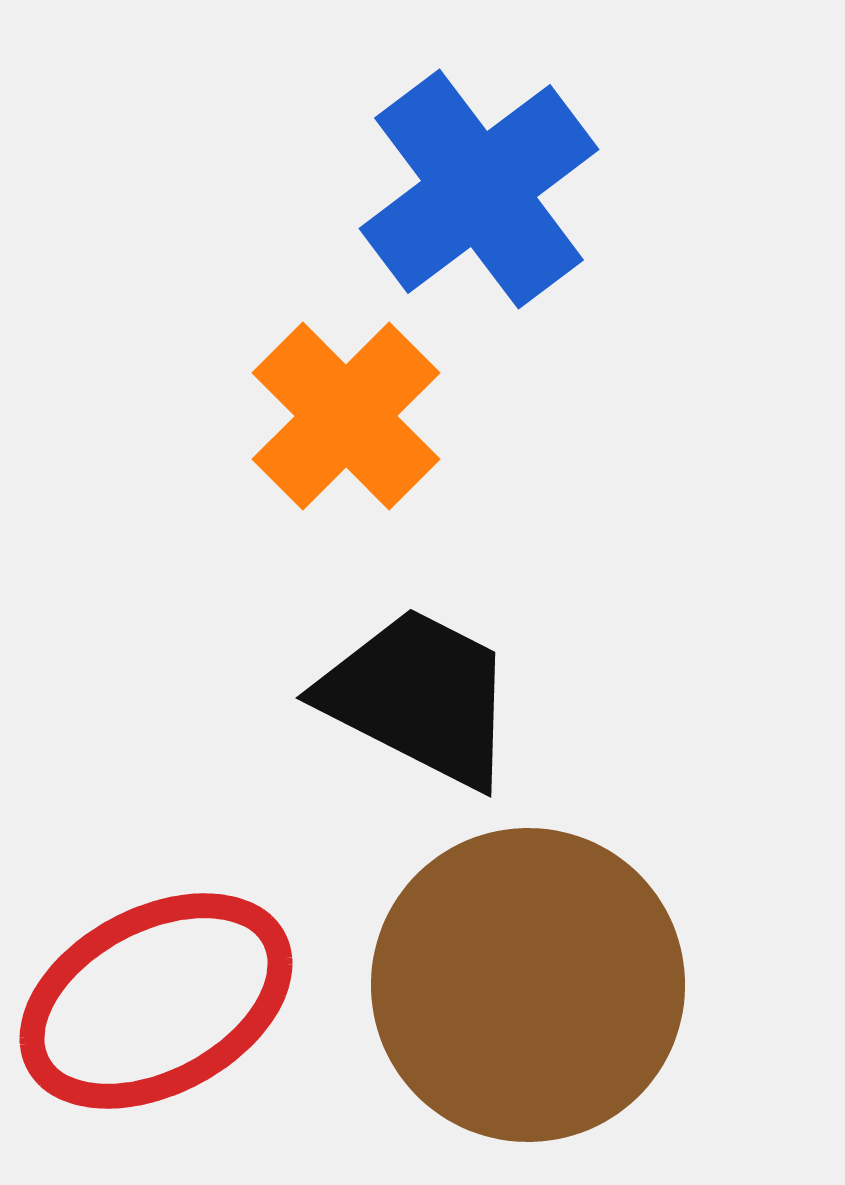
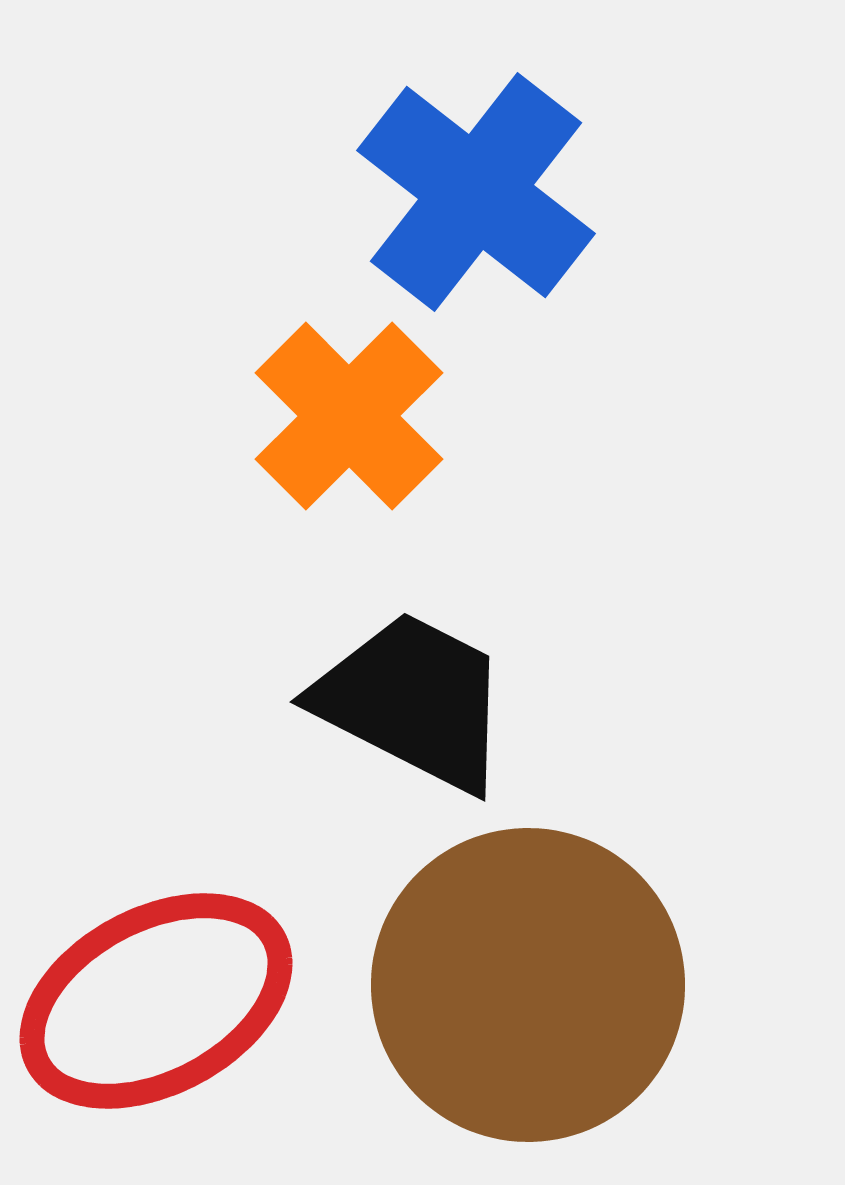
blue cross: moved 3 px left, 3 px down; rotated 15 degrees counterclockwise
orange cross: moved 3 px right
black trapezoid: moved 6 px left, 4 px down
